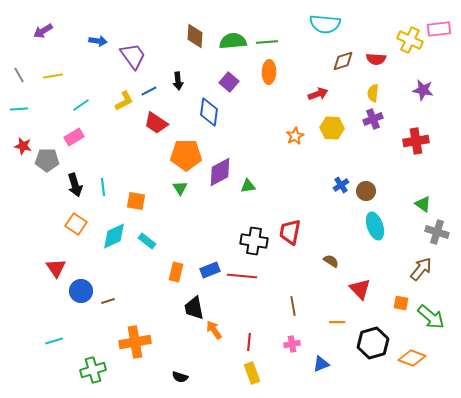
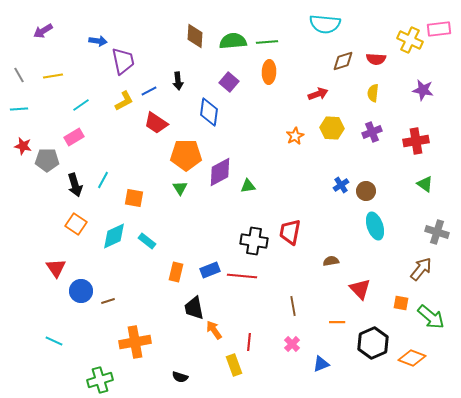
purple trapezoid at (133, 56): moved 10 px left, 5 px down; rotated 24 degrees clockwise
purple cross at (373, 119): moved 1 px left, 13 px down
cyan line at (103, 187): moved 7 px up; rotated 36 degrees clockwise
orange square at (136, 201): moved 2 px left, 3 px up
green triangle at (423, 204): moved 2 px right, 20 px up
brown semicircle at (331, 261): rotated 42 degrees counterclockwise
cyan line at (54, 341): rotated 42 degrees clockwise
black hexagon at (373, 343): rotated 8 degrees counterclockwise
pink cross at (292, 344): rotated 35 degrees counterclockwise
green cross at (93, 370): moved 7 px right, 10 px down
yellow rectangle at (252, 373): moved 18 px left, 8 px up
